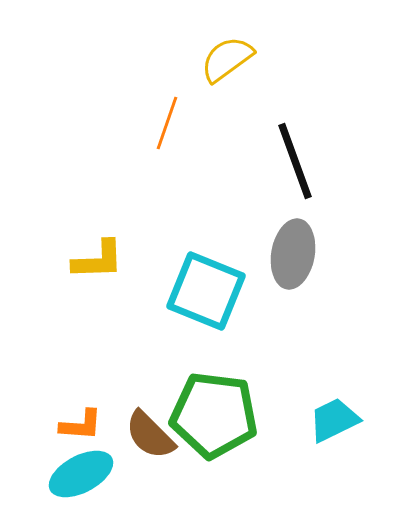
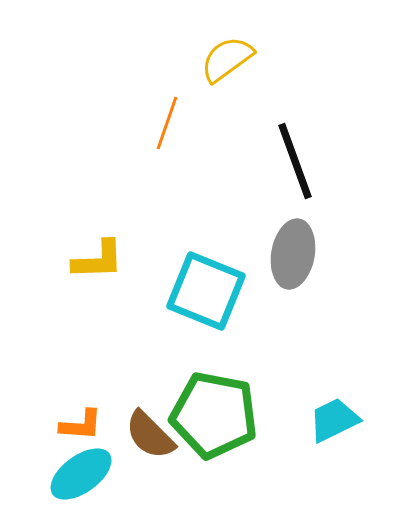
green pentagon: rotated 4 degrees clockwise
cyan ellipse: rotated 8 degrees counterclockwise
